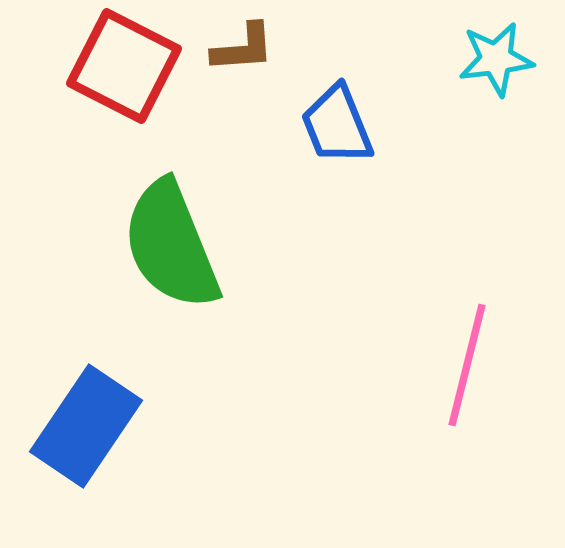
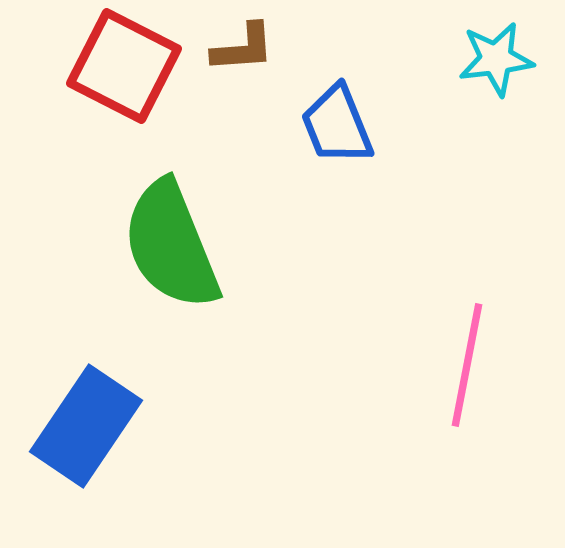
pink line: rotated 3 degrees counterclockwise
